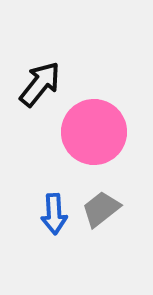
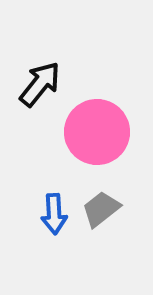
pink circle: moved 3 px right
